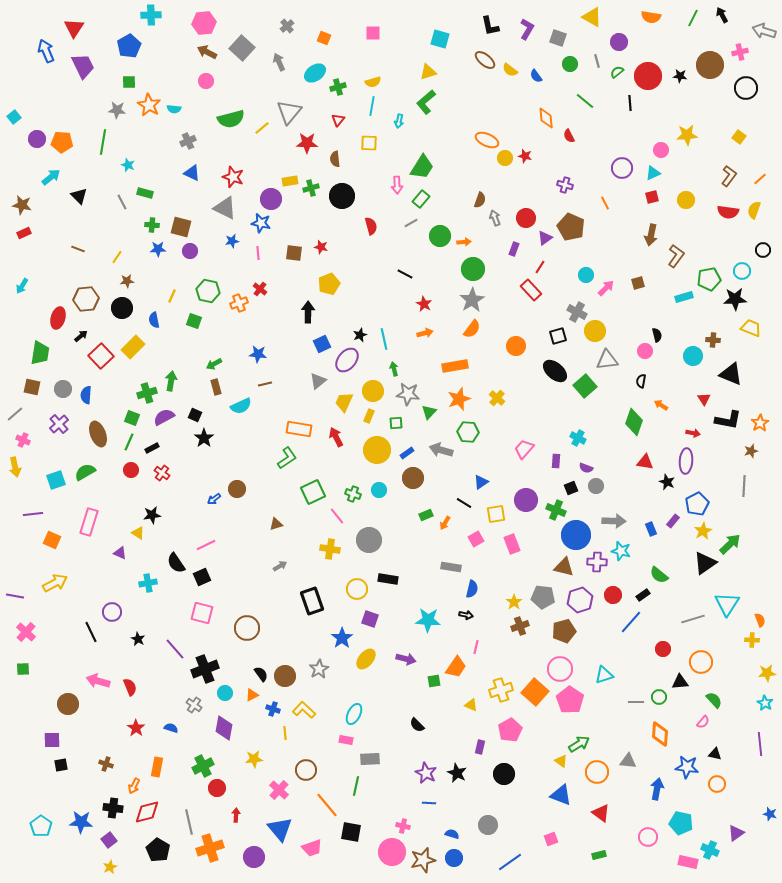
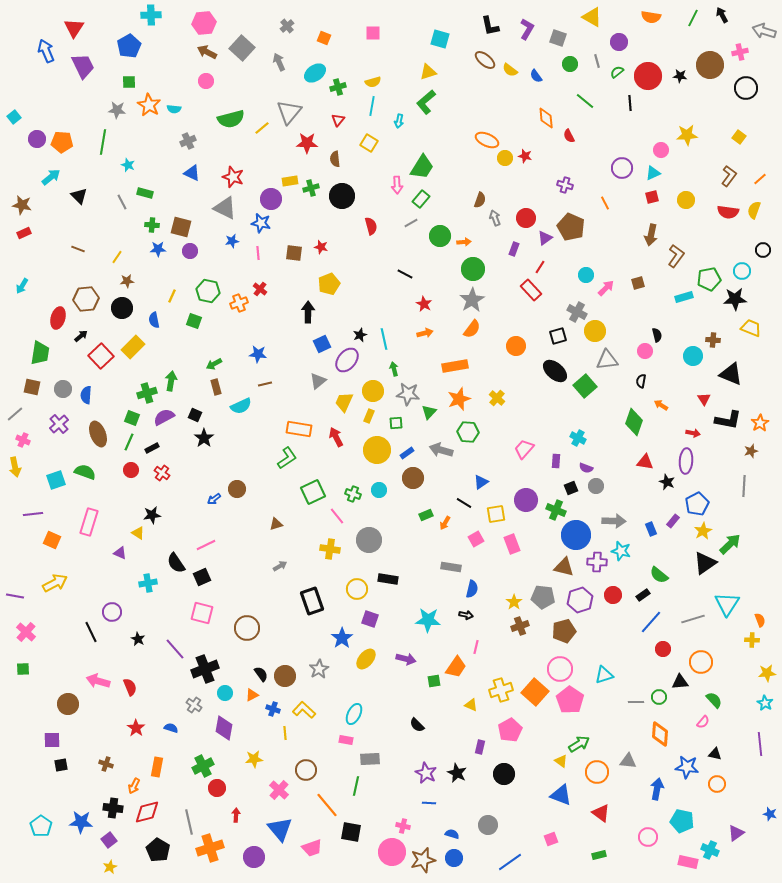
yellow square at (369, 143): rotated 30 degrees clockwise
green semicircle at (85, 472): rotated 50 degrees clockwise
blue line at (631, 622): moved 20 px right
cyan pentagon at (681, 823): moved 1 px right, 2 px up
